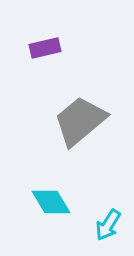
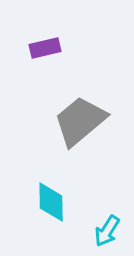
cyan diamond: rotated 30 degrees clockwise
cyan arrow: moved 1 px left, 6 px down
